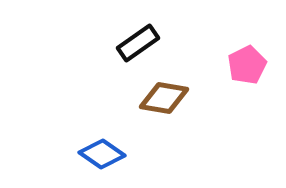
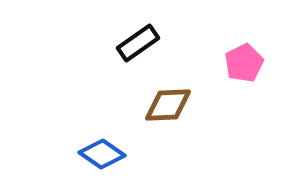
pink pentagon: moved 3 px left, 2 px up
brown diamond: moved 4 px right, 7 px down; rotated 12 degrees counterclockwise
